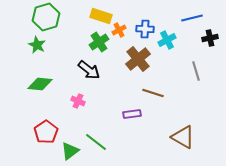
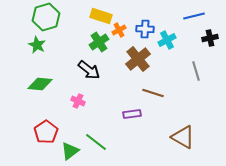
blue line: moved 2 px right, 2 px up
